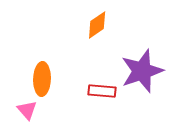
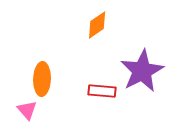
purple star: rotated 9 degrees counterclockwise
